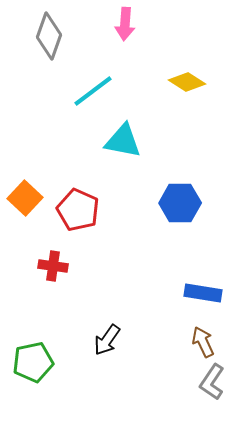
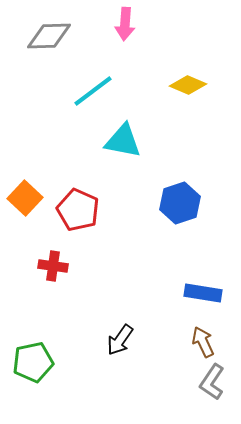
gray diamond: rotated 69 degrees clockwise
yellow diamond: moved 1 px right, 3 px down; rotated 9 degrees counterclockwise
blue hexagon: rotated 18 degrees counterclockwise
black arrow: moved 13 px right
